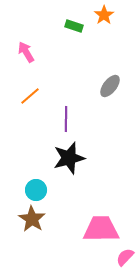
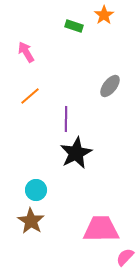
black star: moved 7 px right, 5 px up; rotated 12 degrees counterclockwise
brown star: moved 1 px left, 2 px down
